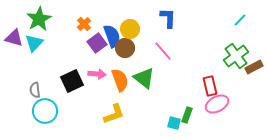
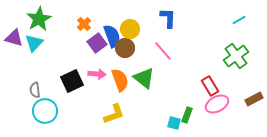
cyan line: moved 1 px left; rotated 16 degrees clockwise
brown rectangle: moved 32 px down
red rectangle: rotated 18 degrees counterclockwise
